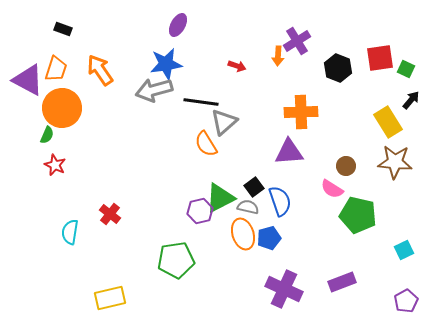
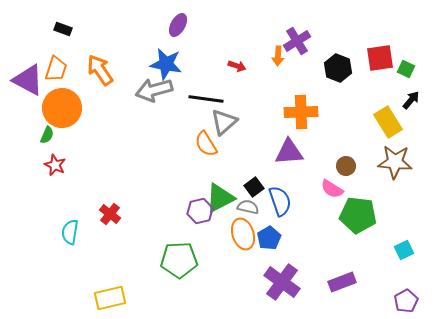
blue star at (166, 64): rotated 20 degrees clockwise
black line at (201, 102): moved 5 px right, 3 px up
green pentagon at (358, 215): rotated 6 degrees counterclockwise
blue pentagon at (269, 238): rotated 15 degrees counterclockwise
green pentagon at (176, 260): moved 3 px right; rotated 6 degrees clockwise
purple cross at (284, 289): moved 2 px left, 7 px up; rotated 12 degrees clockwise
